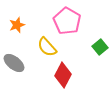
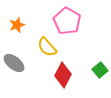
green square: moved 23 px down
